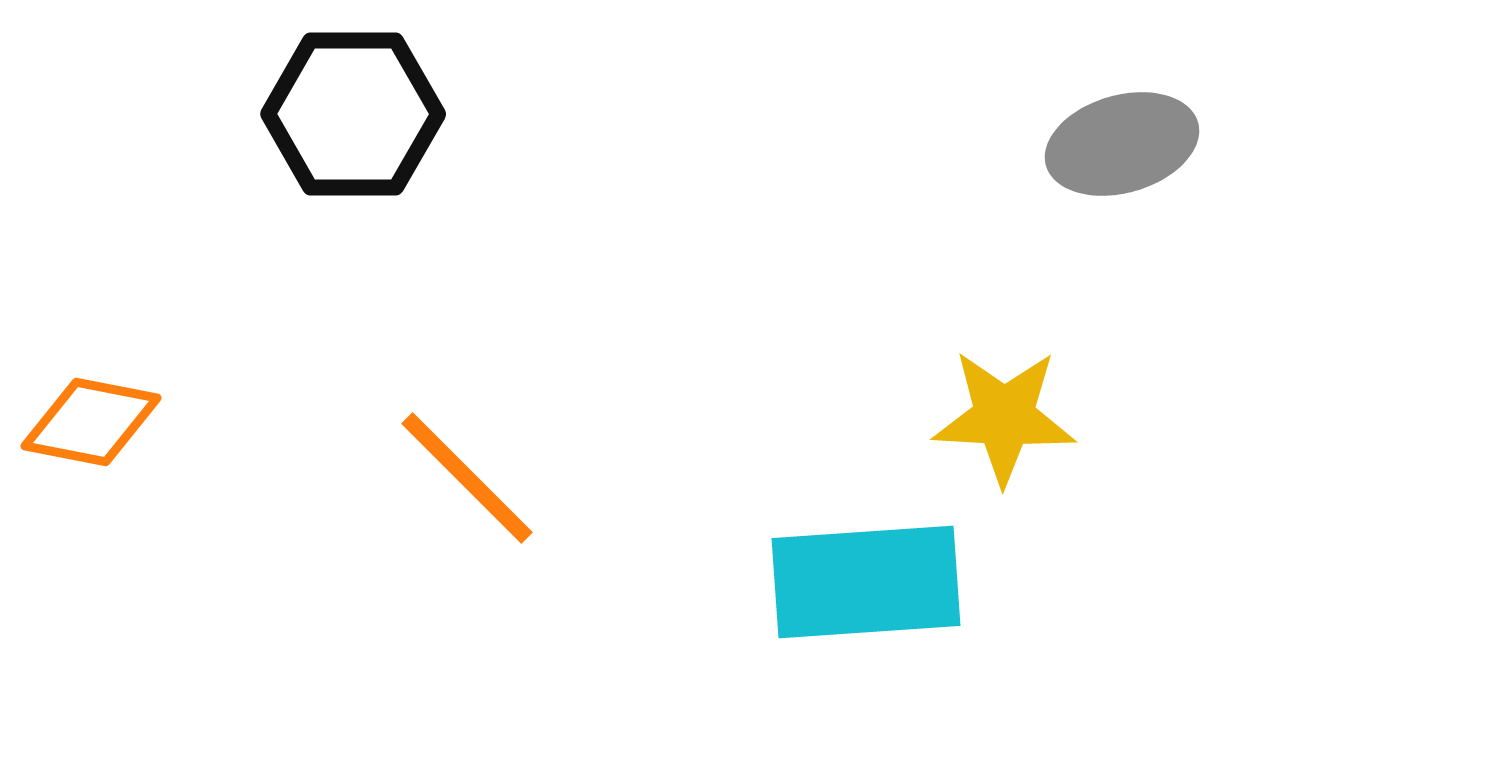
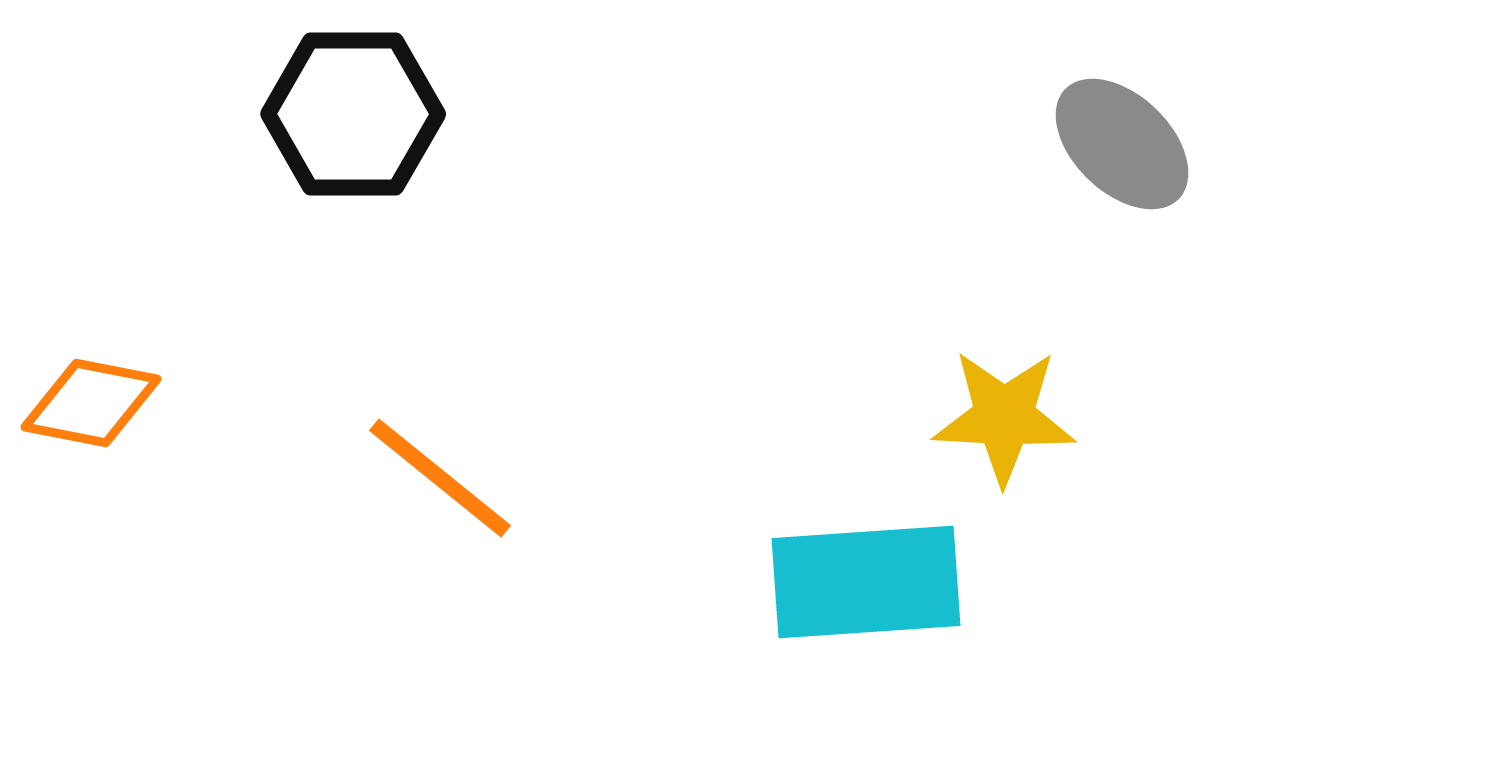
gray ellipse: rotated 60 degrees clockwise
orange diamond: moved 19 px up
orange line: moved 27 px left; rotated 6 degrees counterclockwise
